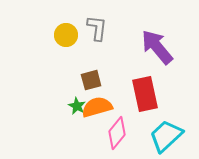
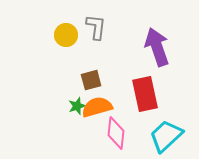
gray L-shape: moved 1 px left, 1 px up
purple arrow: rotated 21 degrees clockwise
green star: rotated 24 degrees clockwise
pink diamond: moved 1 px left; rotated 32 degrees counterclockwise
